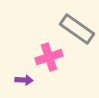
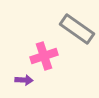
pink cross: moved 5 px left, 1 px up
